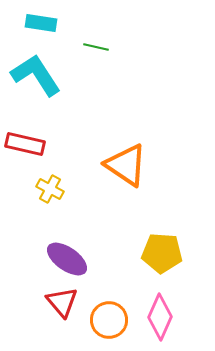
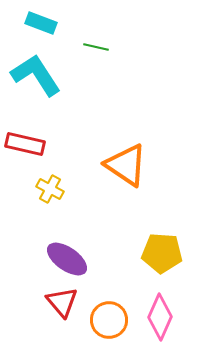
cyan rectangle: rotated 12 degrees clockwise
